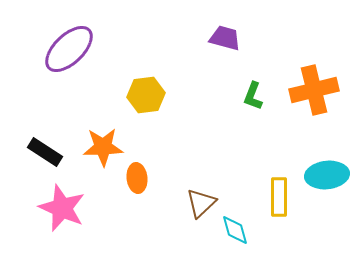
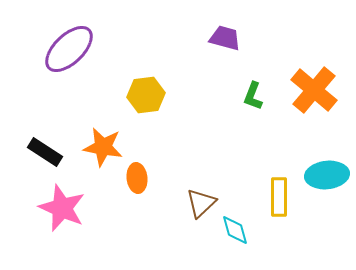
orange cross: rotated 36 degrees counterclockwise
orange star: rotated 12 degrees clockwise
